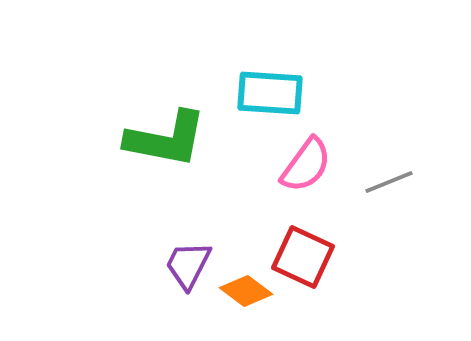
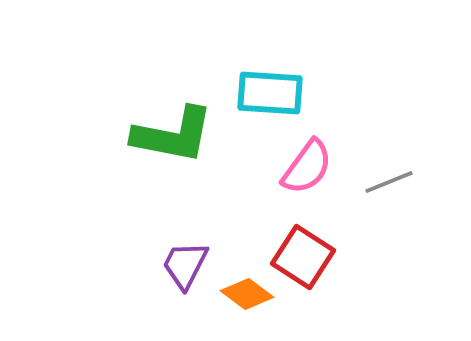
green L-shape: moved 7 px right, 4 px up
pink semicircle: moved 1 px right, 2 px down
red square: rotated 8 degrees clockwise
purple trapezoid: moved 3 px left
orange diamond: moved 1 px right, 3 px down
